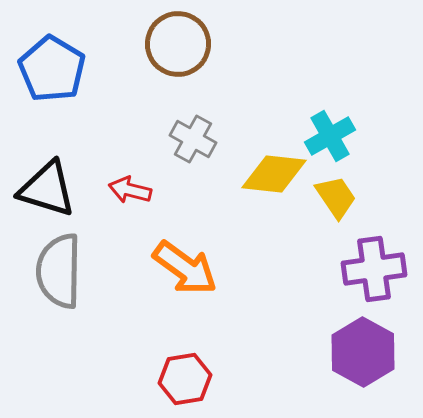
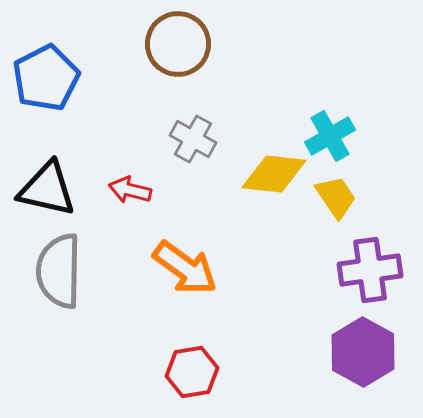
blue pentagon: moved 6 px left, 9 px down; rotated 14 degrees clockwise
black triangle: rotated 4 degrees counterclockwise
purple cross: moved 4 px left, 1 px down
red hexagon: moved 7 px right, 7 px up
